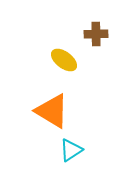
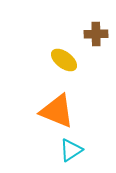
orange triangle: moved 5 px right; rotated 9 degrees counterclockwise
